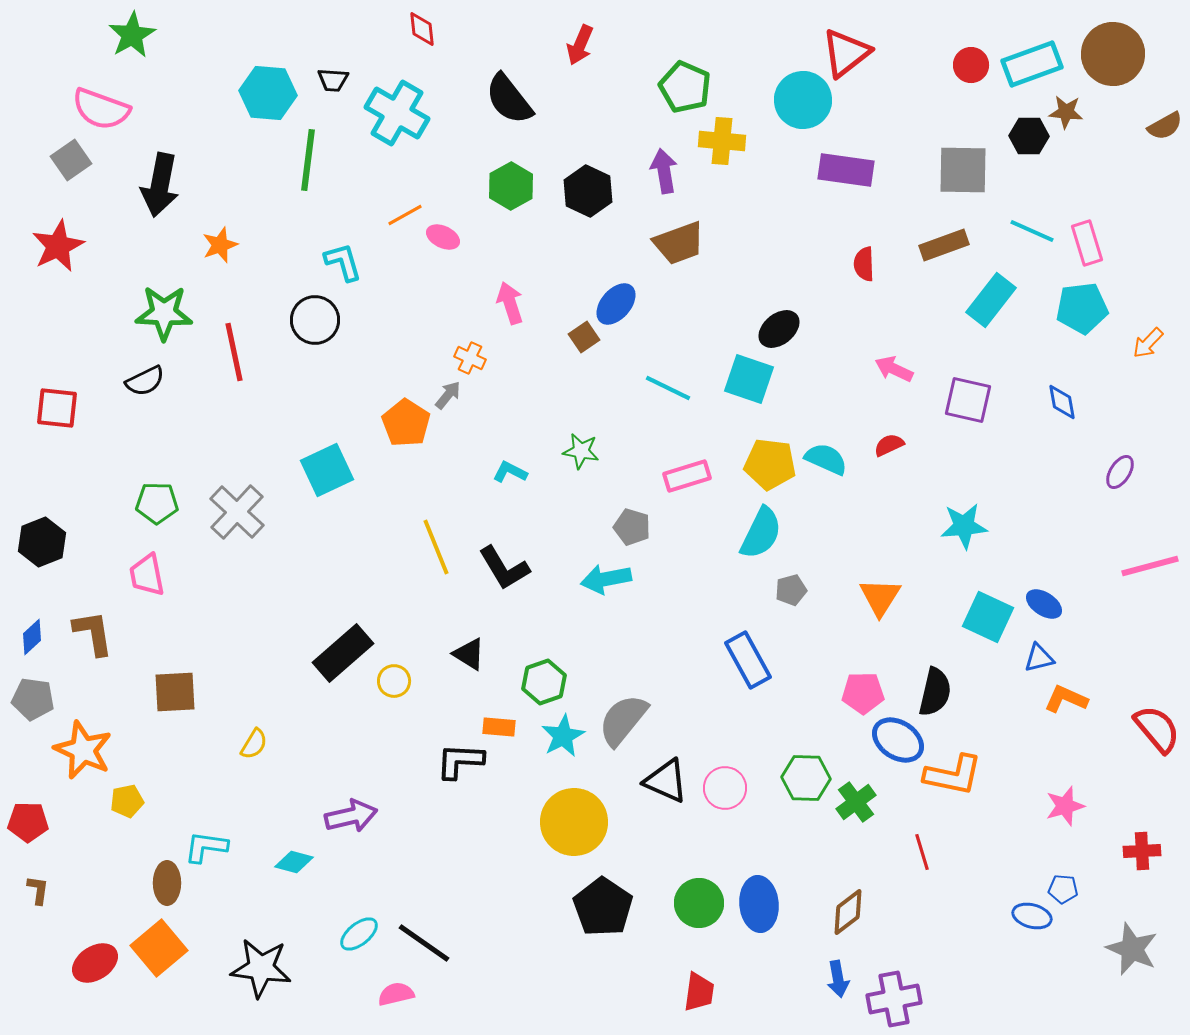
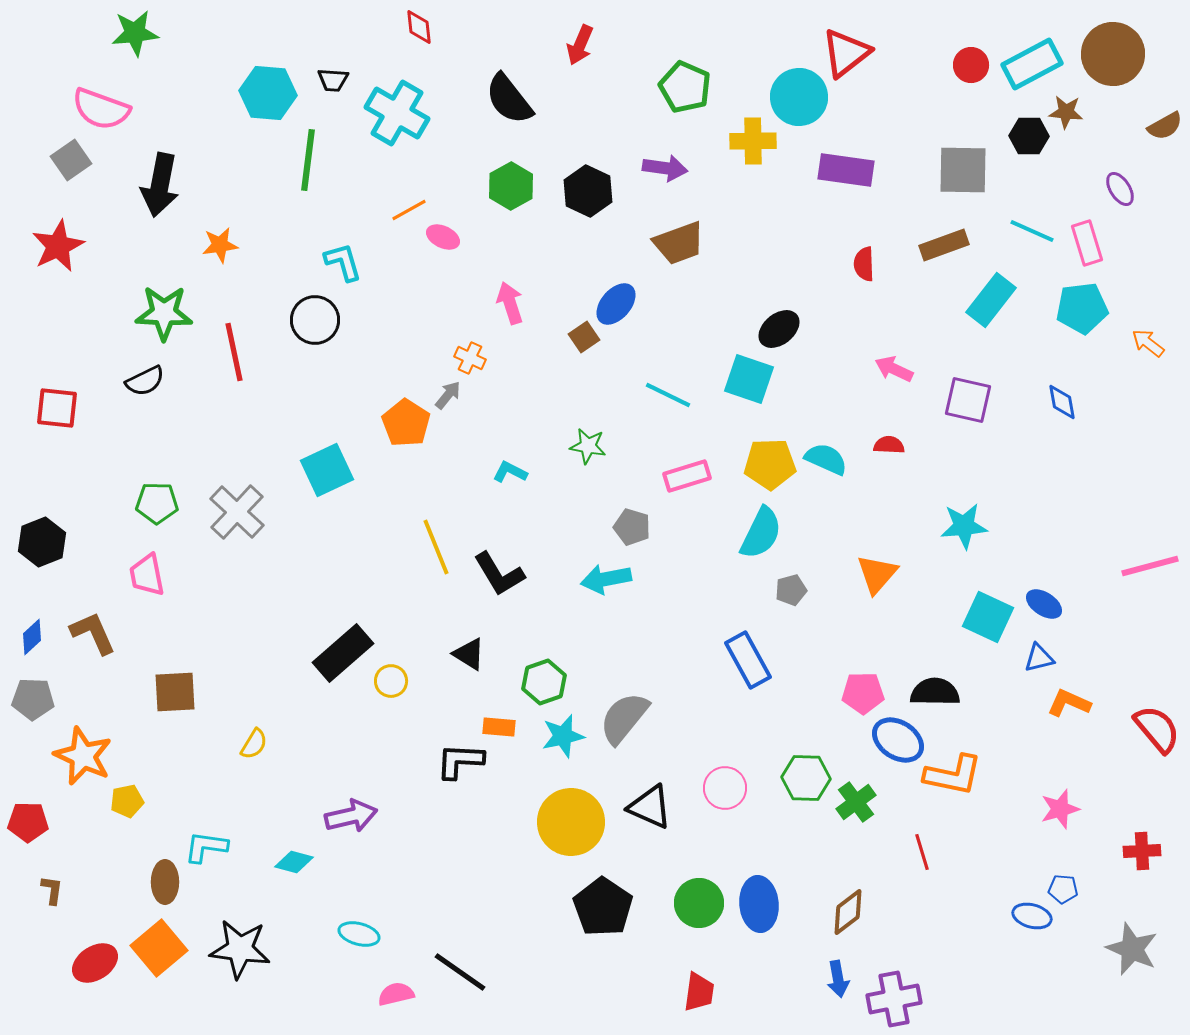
red diamond at (422, 29): moved 3 px left, 2 px up
green star at (132, 35): moved 3 px right, 2 px up; rotated 24 degrees clockwise
cyan rectangle at (1032, 64): rotated 8 degrees counterclockwise
cyan circle at (803, 100): moved 4 px left, 3 px up
yellow cross at (722, 141): moved 31 px right; rotated 6 degrees counterclockwise
purple arrow at (664, 171): moved 1 px right, 3 px up; rotated 108 degrees clockwise
orange line at (405, 215): moved 4 px right, 5 px up
orange star at (220, 245): rotated 12 degrees clockwise
orange arrow at (1148, 343): rotated 84 degrees clockwise
cyan line at (668, 388): moved 7 px down
red semicircle at (889, 445): rotated 28 degrees clockwise
green star at (581, 451): moved 7 px right, 5 px up
yellow pentagon at (770, 464): rotated 9 degrees counterclockwise
purple ellipse at (1120, 472): moved 283 px up; rotated 64 degrees counterclockwise
black L-shape at (504, 568): moved 5 px left, 6 px down
orange triangle at (880, 597): moved 3 px left, 23 px up; rotated 9 degrees clockwise
brown L-shape at (93, 633): rotated 15 degrees counterclockwise
yellow circle at (394, 681): moved 3 px left
black semicircle at (935, 692): rotated 102 degrees counterclockwise
gray pentagon at (33, 699): rotated 6 degrees counterclockwise
orange L-shape at (1066, 699): moved 3 px right, 4 px down
gray semicircle at (623, 720): moved 1 px right, 2 px up
cyan star at (563, 736): rotated 15 degrees clockwise
orange star at (83, 750): moved 6 px down
black triangle at (666, 781): moved 16 px left, 26 px down
pink star at (1065, 806): moved 5 px left, 3 px down
yellow circle at (574, 822): moved 3 px left
brown ellipse at (167, 883): moved 2 px left, 1 px up
brown L-shape at (38, 890): moved 14 px right
cyan ellipse at (359, 934): rotated 54 degrees clockwise
black line at (424, 943): moved 36 px right, 29 px down
black star at (261, 968): moved 21 px left, 19 px up
